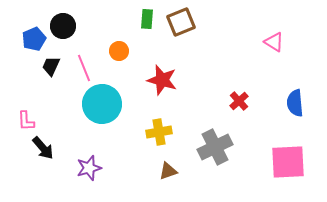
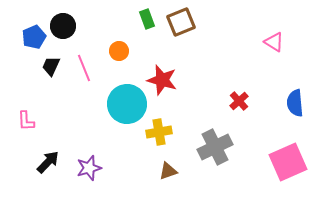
green rectangle: rotated 24 degrees counterclockwise
blue pentagon: moved 2 px up
cyan circle: moved 25 px right
black arrow: moved 5 px right, 14 px down; rotated 95 degrees counterclockwise
pink square: rotated 21 degrees counterclockwise
